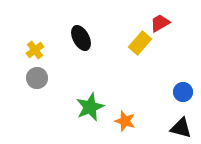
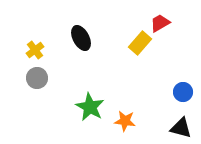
green star: rotated 20 degrees counterclockwise
orange star: rotated 10 degrees counterclockwise
